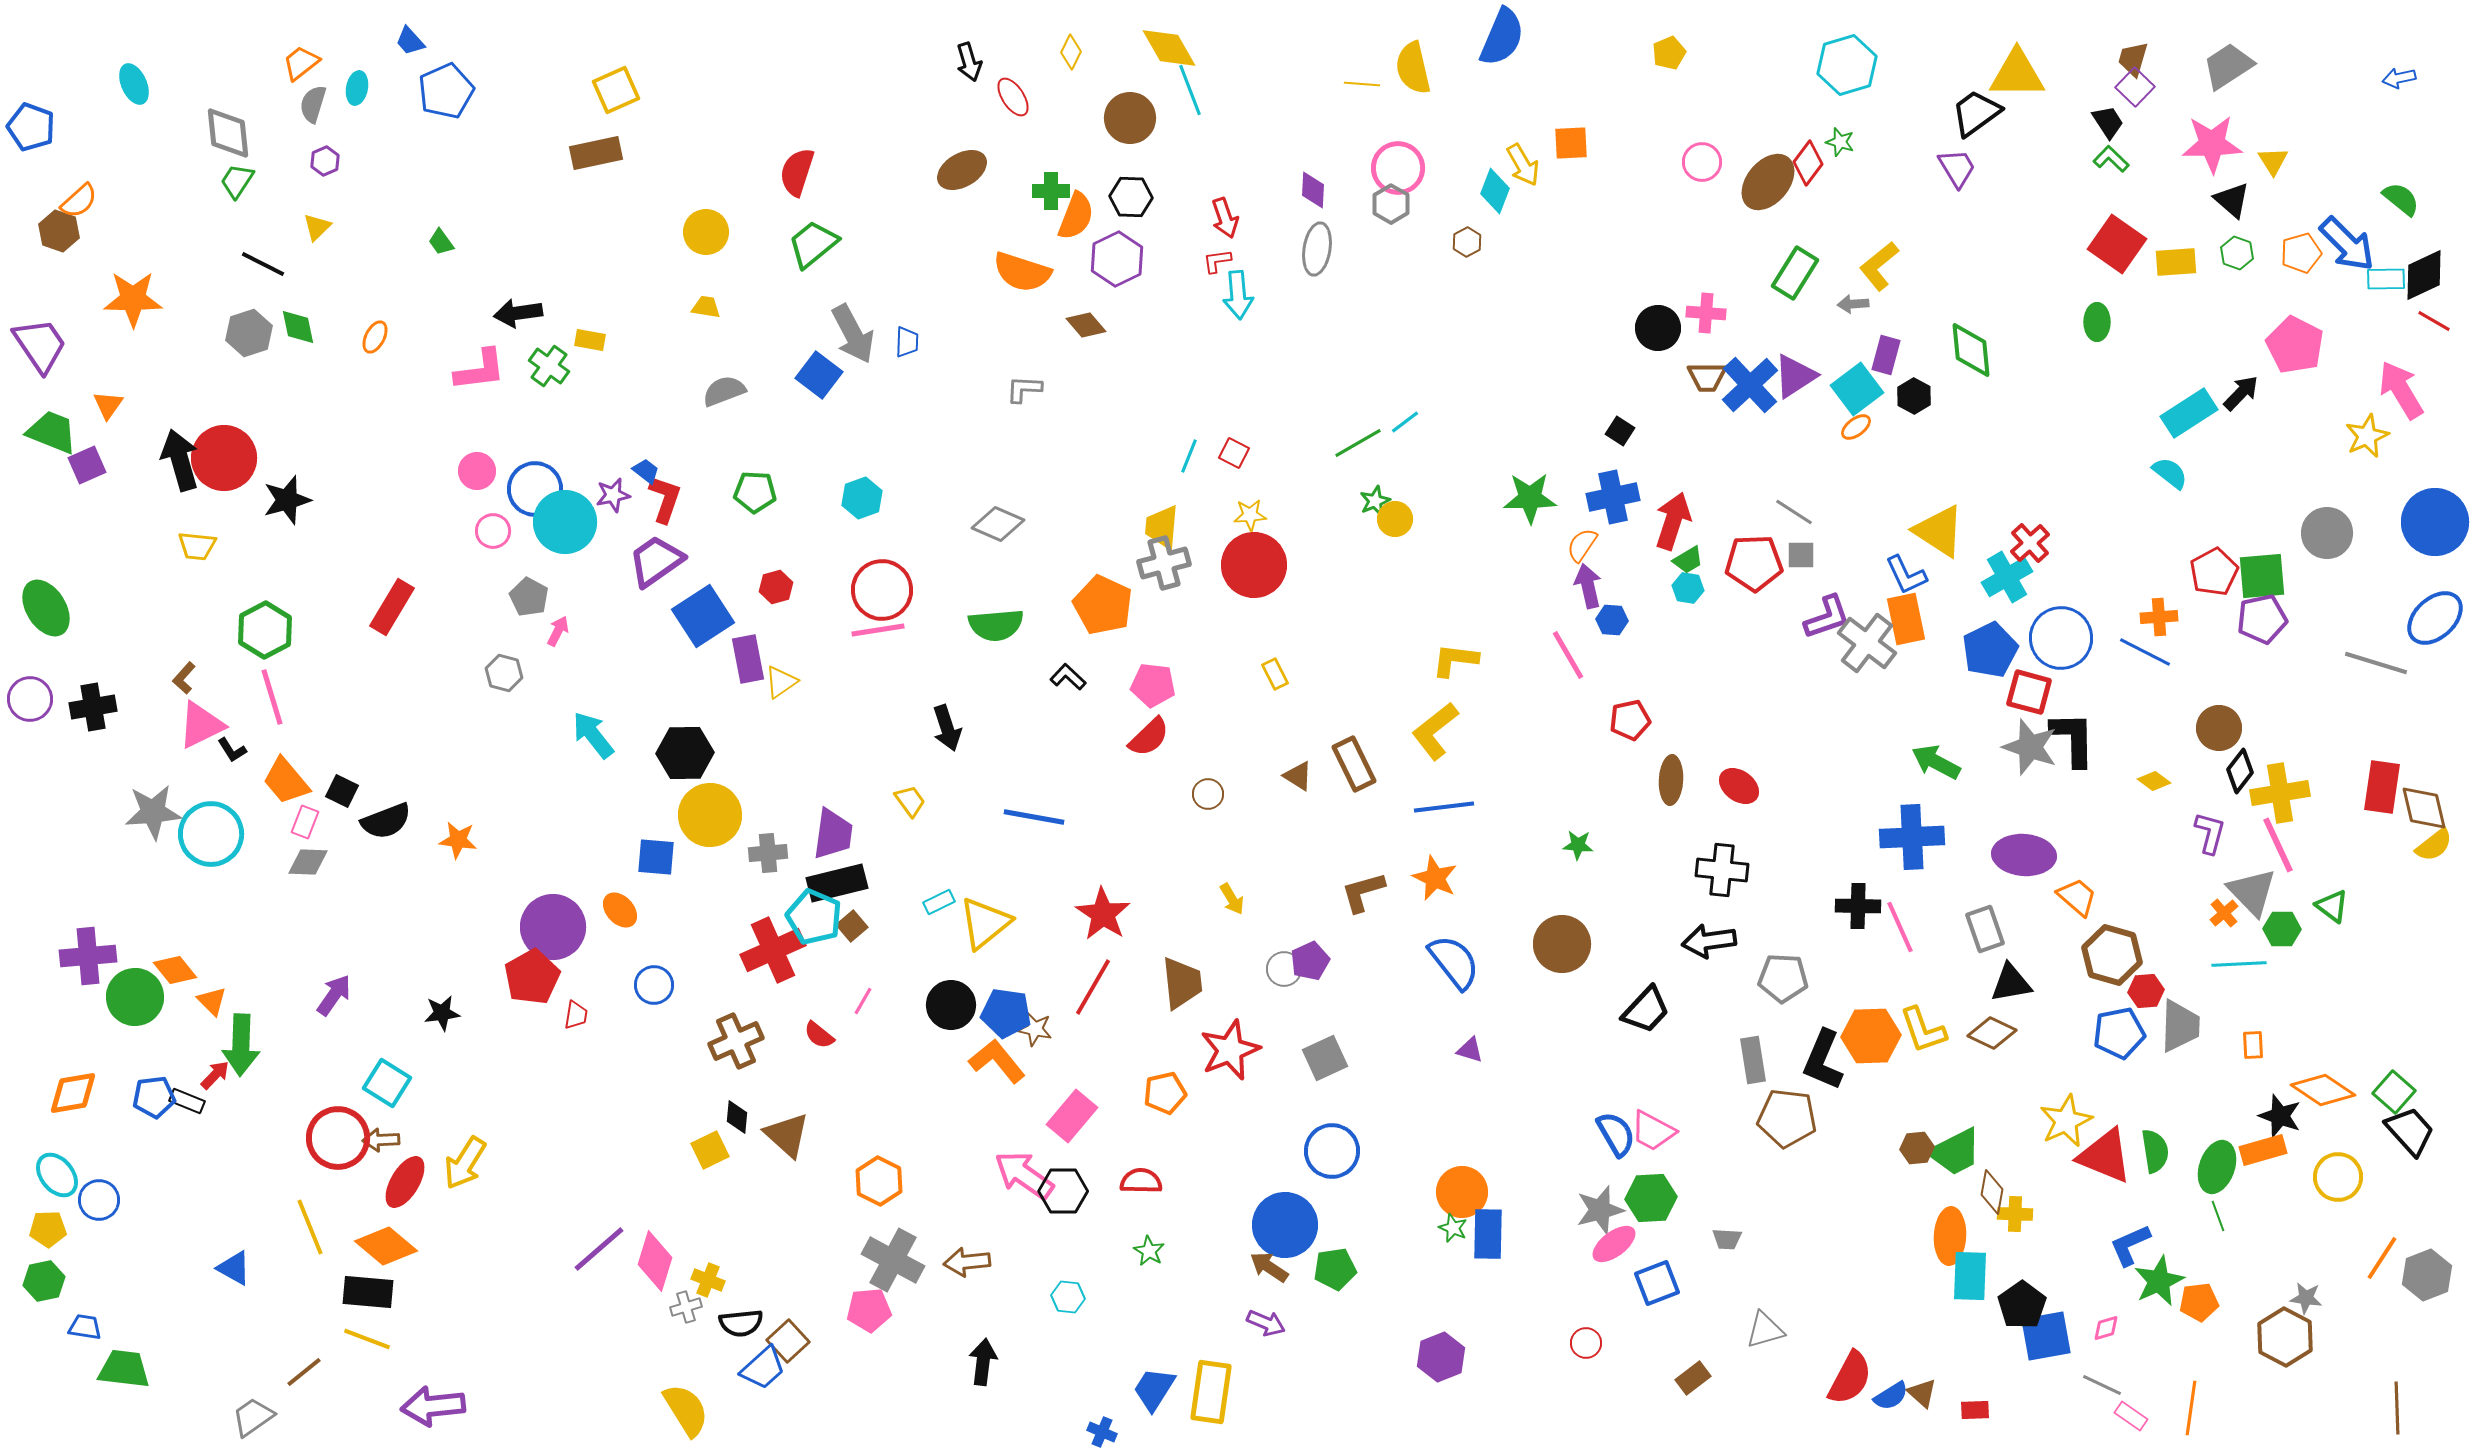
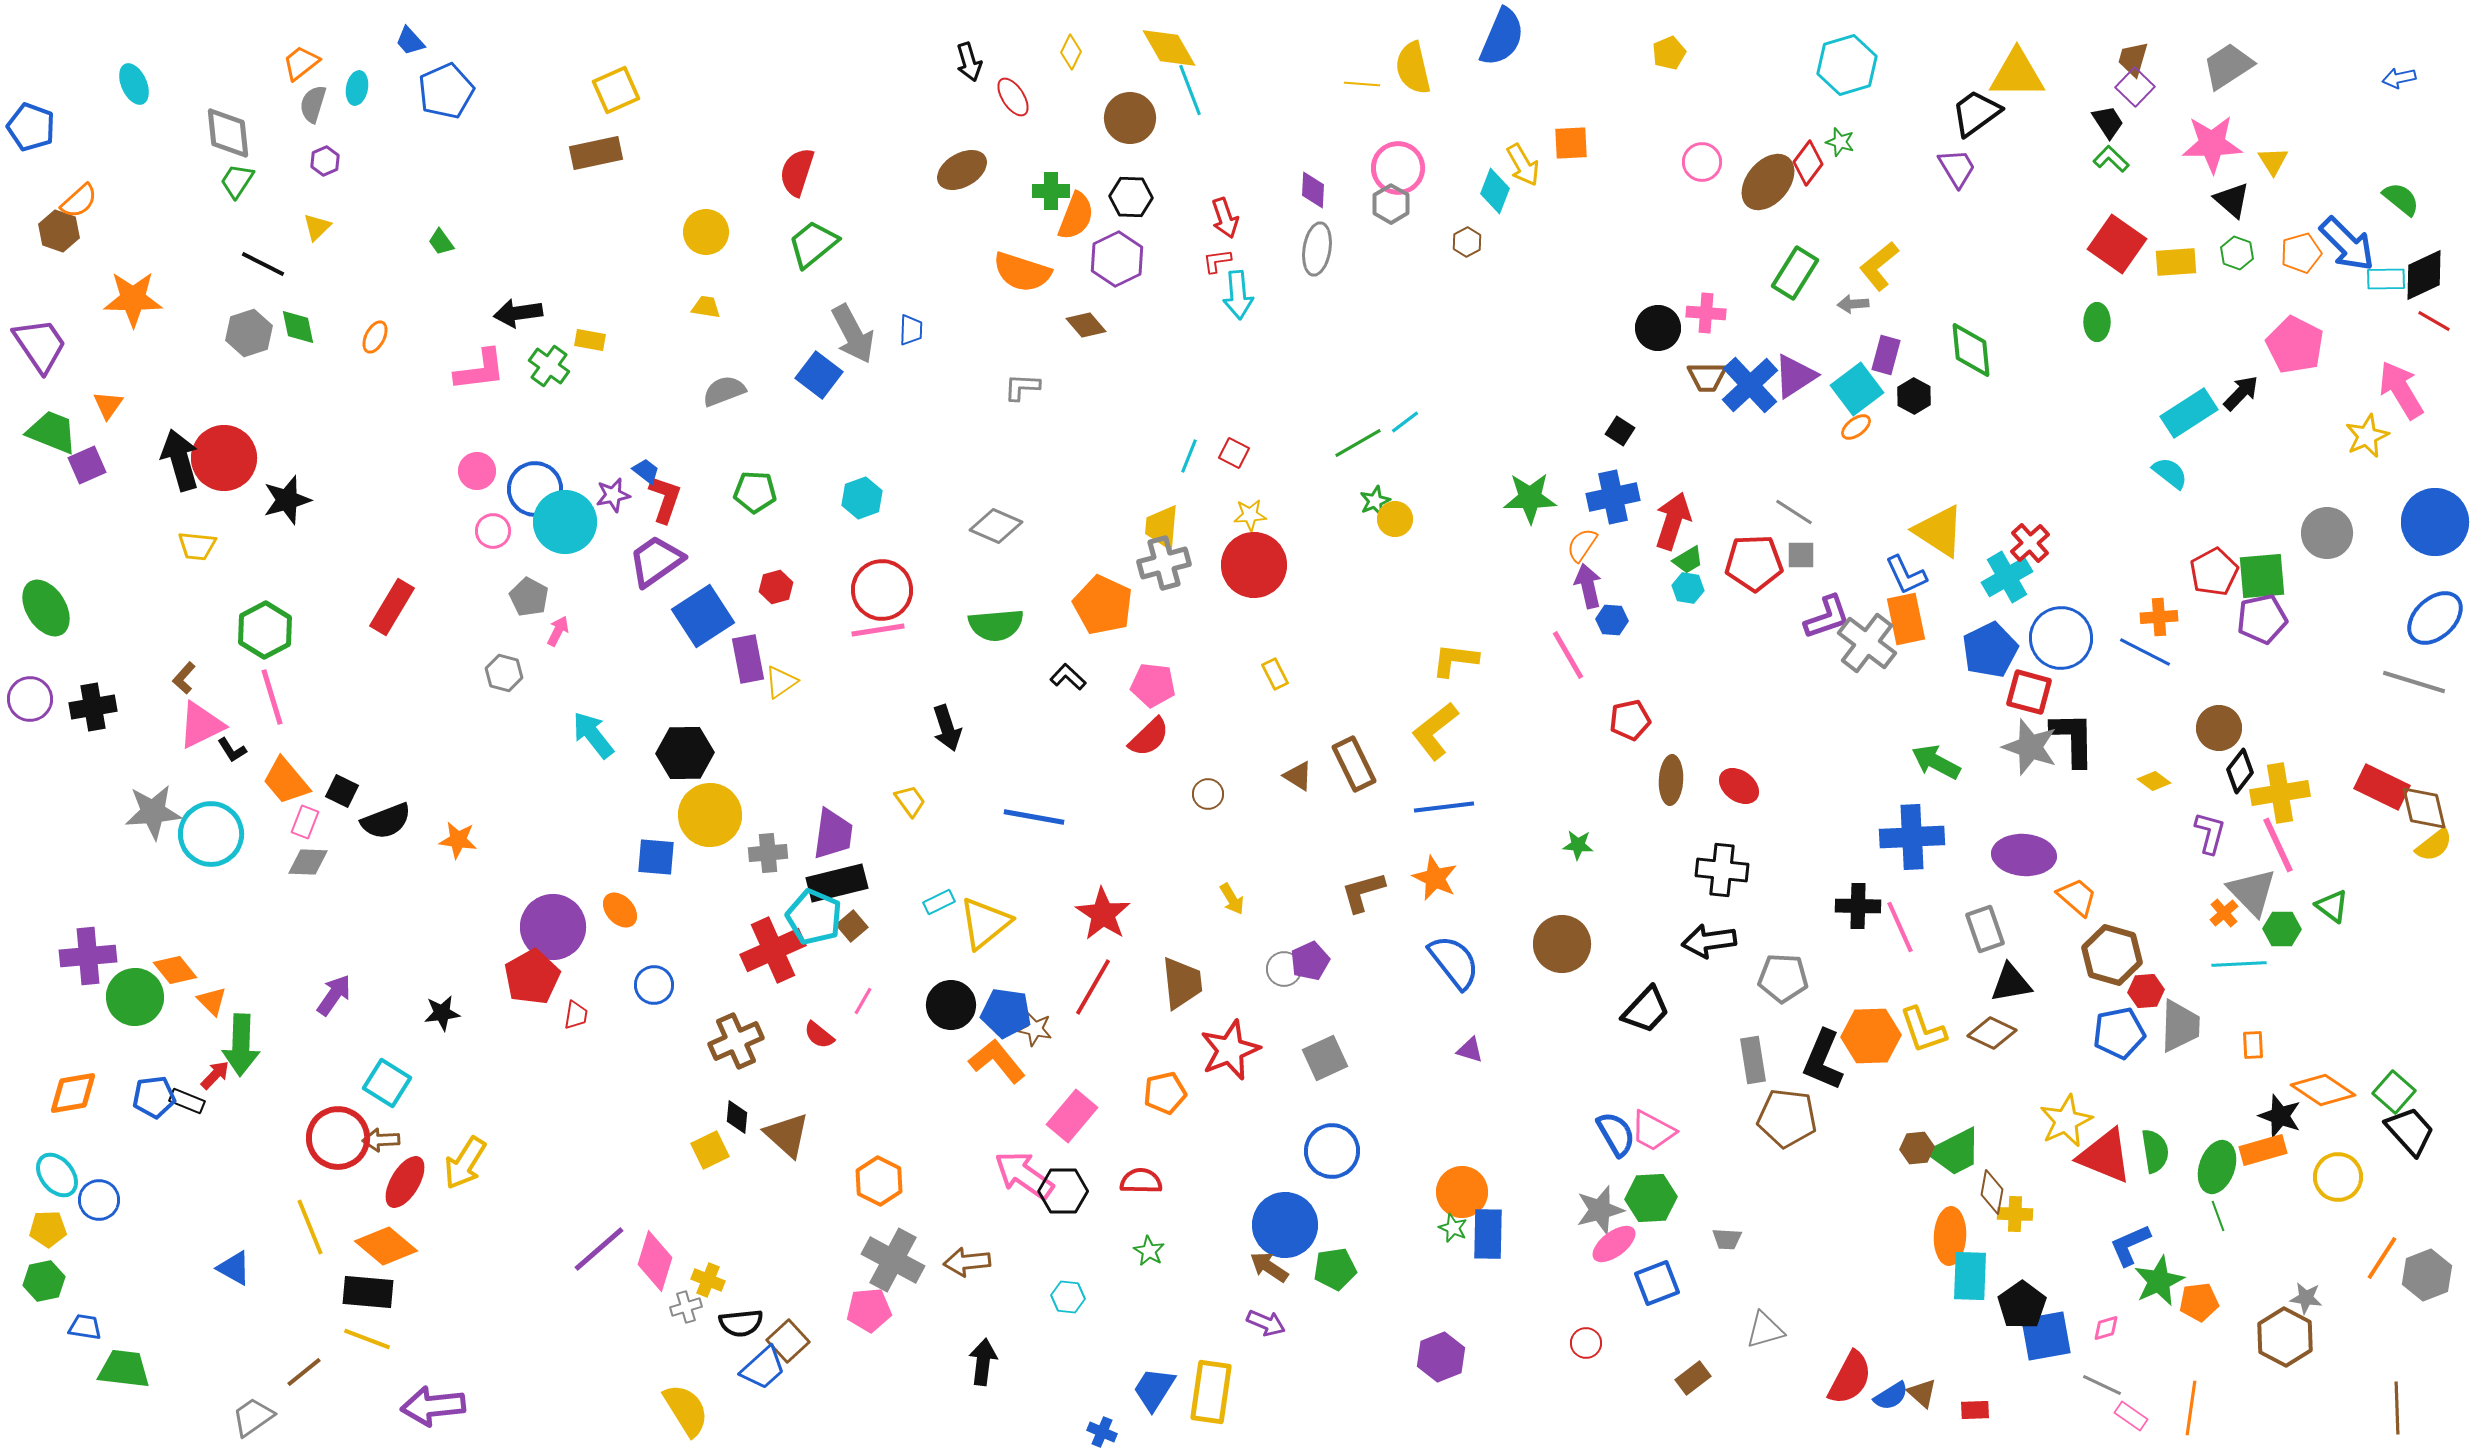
blue trapezoid at (907, 342): moved 4 px right, 12 px up
gray L-shape at (1024, 389): moved 2 px left, 2 px up
gray diamond at (998, 524): moved 2 px left, 2 px down
gray line at (2376, 663): moved 38 px right, 19 px down
red rectangle at (2382, 787): rotated 72 degrees counterclockwise
